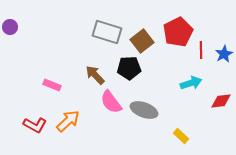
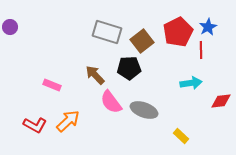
blue star: moved 16 px left, 27 px up
cyan arrow: rotated 10 degrees clockwise
